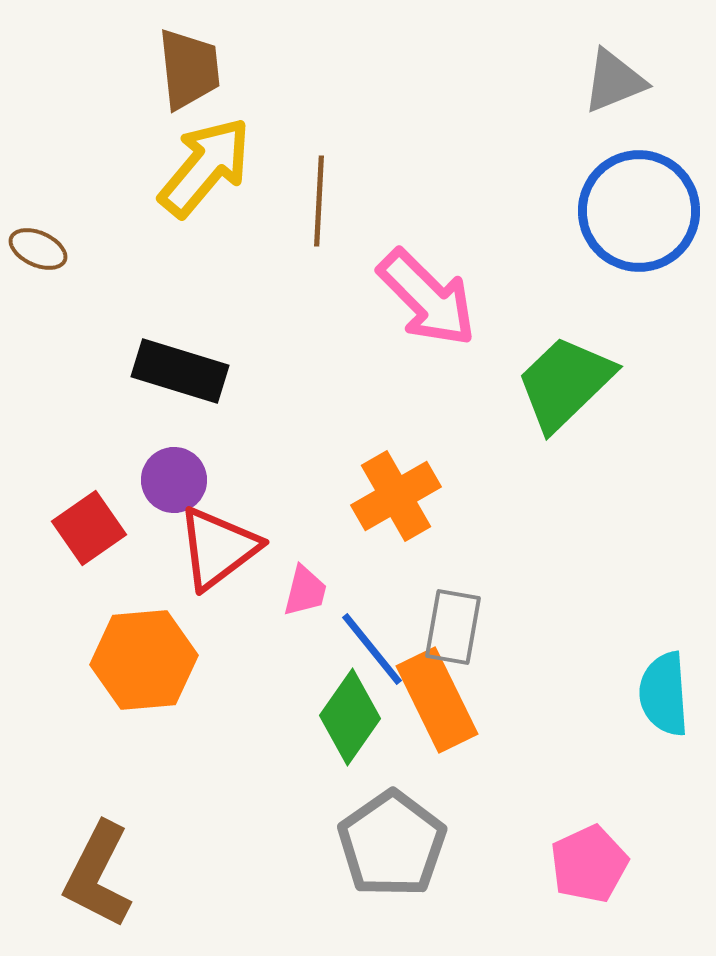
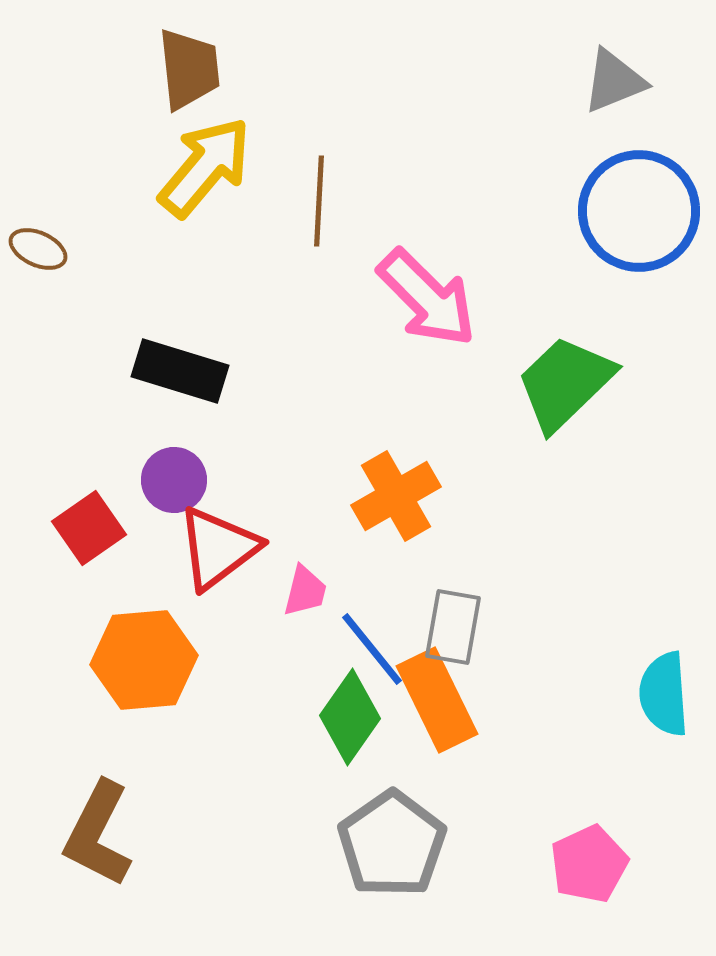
brown L-shape: moved 41 px up
